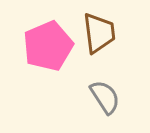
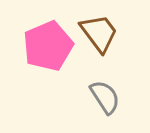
brown trapezoid: rotated 30 degrees counterclockwise
